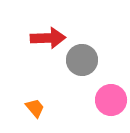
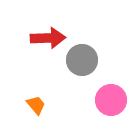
orange trapezoid: moved 1 px right, 3 px up
